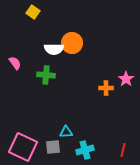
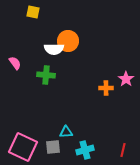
yellow square: rotated 24 degrees counterclockwise
orange circle: moved 4 px left, 2 px up
